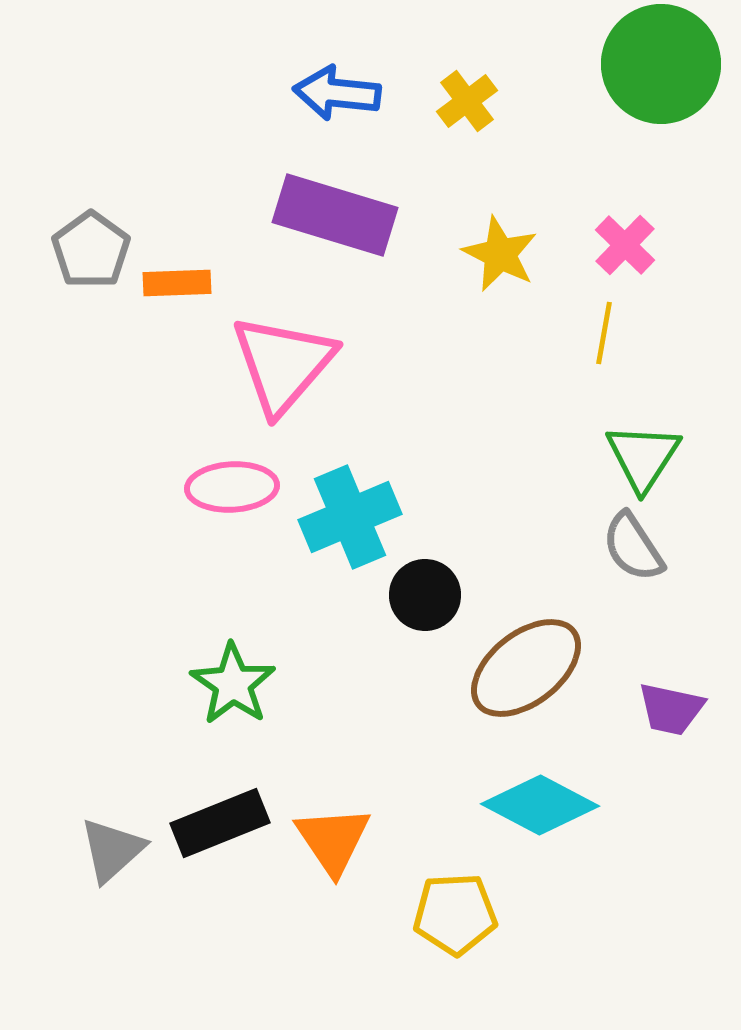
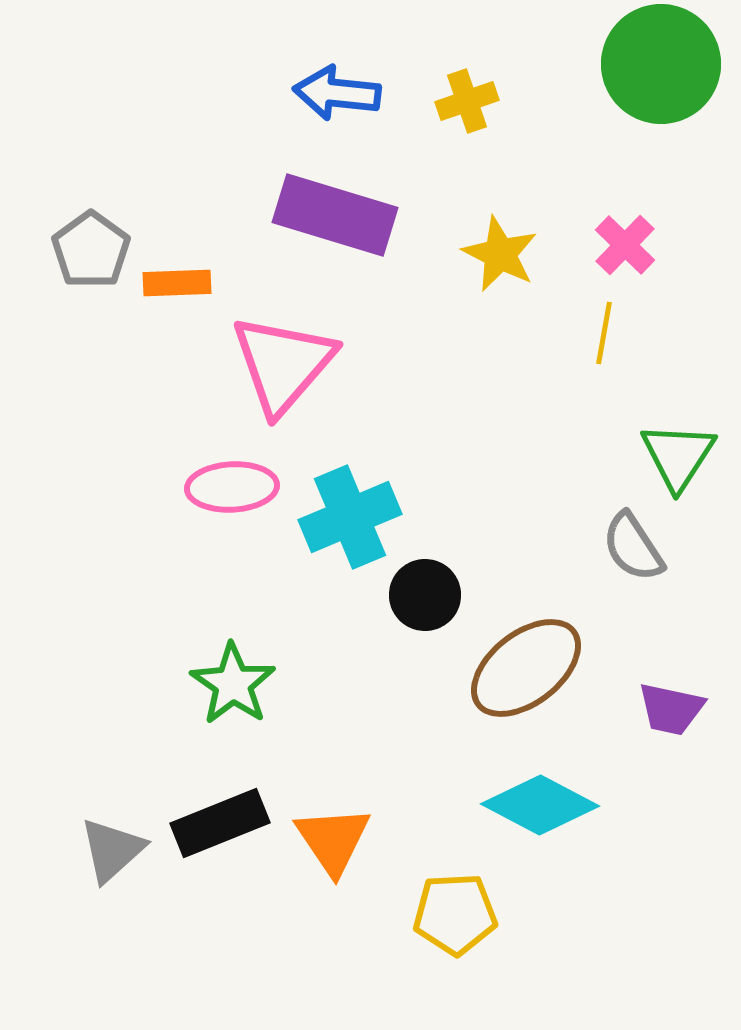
yellow cross: rotated 18 degrees clockwise
green triangle: moved 35 px right, 1 px up
